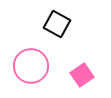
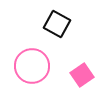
pink circle: moved 1 px right
